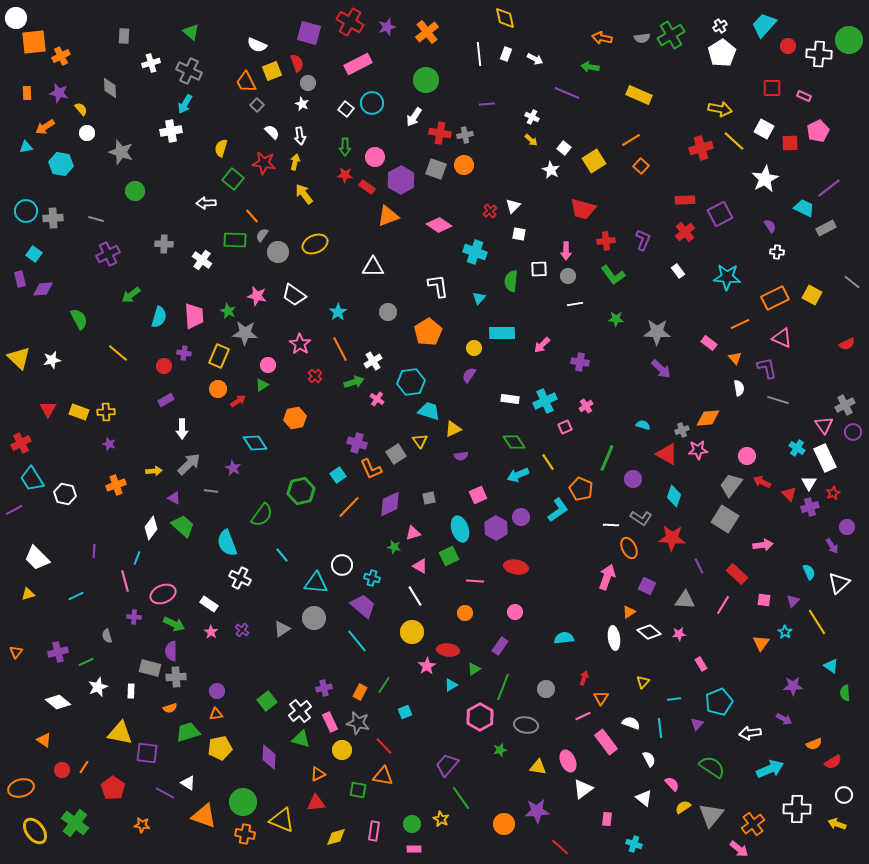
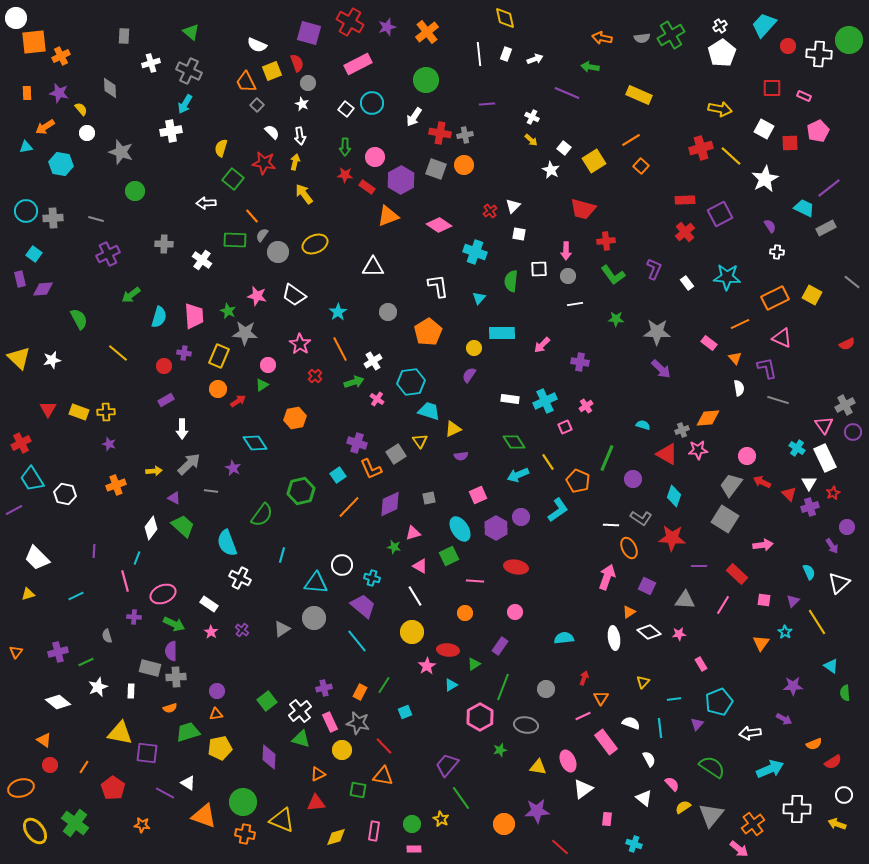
white arrow at (535, 59): rotated 49 degrees counterclockwise
yellow line at (734, 141): moved 3 px left, 15 px down
purple L-shape at (643, 240): moved 11 px right, 29 px down
white rectangle at (678, 271): moved 9 px right, 12 px down
orange pentagon at (581, 489): moved 3 px left, 8 px up
cyan ellipse at (460, 529): rotated 15 degrees counterclockwise
cyan line at (282, 555): rotated 56 degrees clockwise
purple line at (699, 566): rotated 63 degrees counterclockwise
green triangle at (474, 669): moved 5 px up
red circle at (62, 770): moved 12 px left, 5 px up
